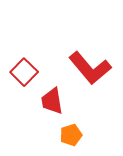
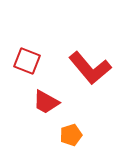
red square: moved 3 px right, 11 px up; rotated 24 degrees counterclockwise
red trapezoid: moved 6 px left, 1 px down; rotated 52 degrees counterclockwise
